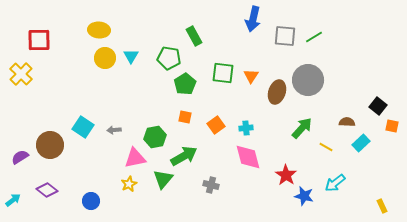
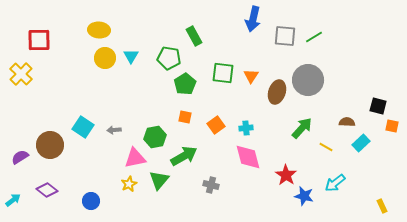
black square at (378, 106): rotated 24 degrees counterclockwise
green triangle at (163, 179): moved 4 px left, 1 px down
